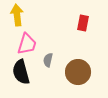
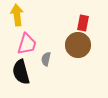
gray semicircle: moved 2 px left, 1 px up
brown circle: moved 27 px up
